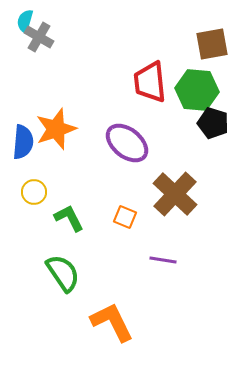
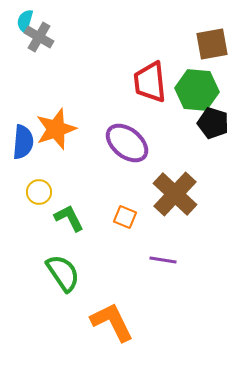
yellow circle: moved 5 px right
